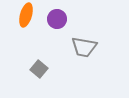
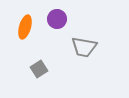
orange ellipse: moved 1 px left, 12 px down
gray square: rotated 18 degrees clockwise
